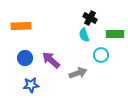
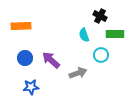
black cross: moved 10 px right, 2 px up
blue star: moved 2 px down
